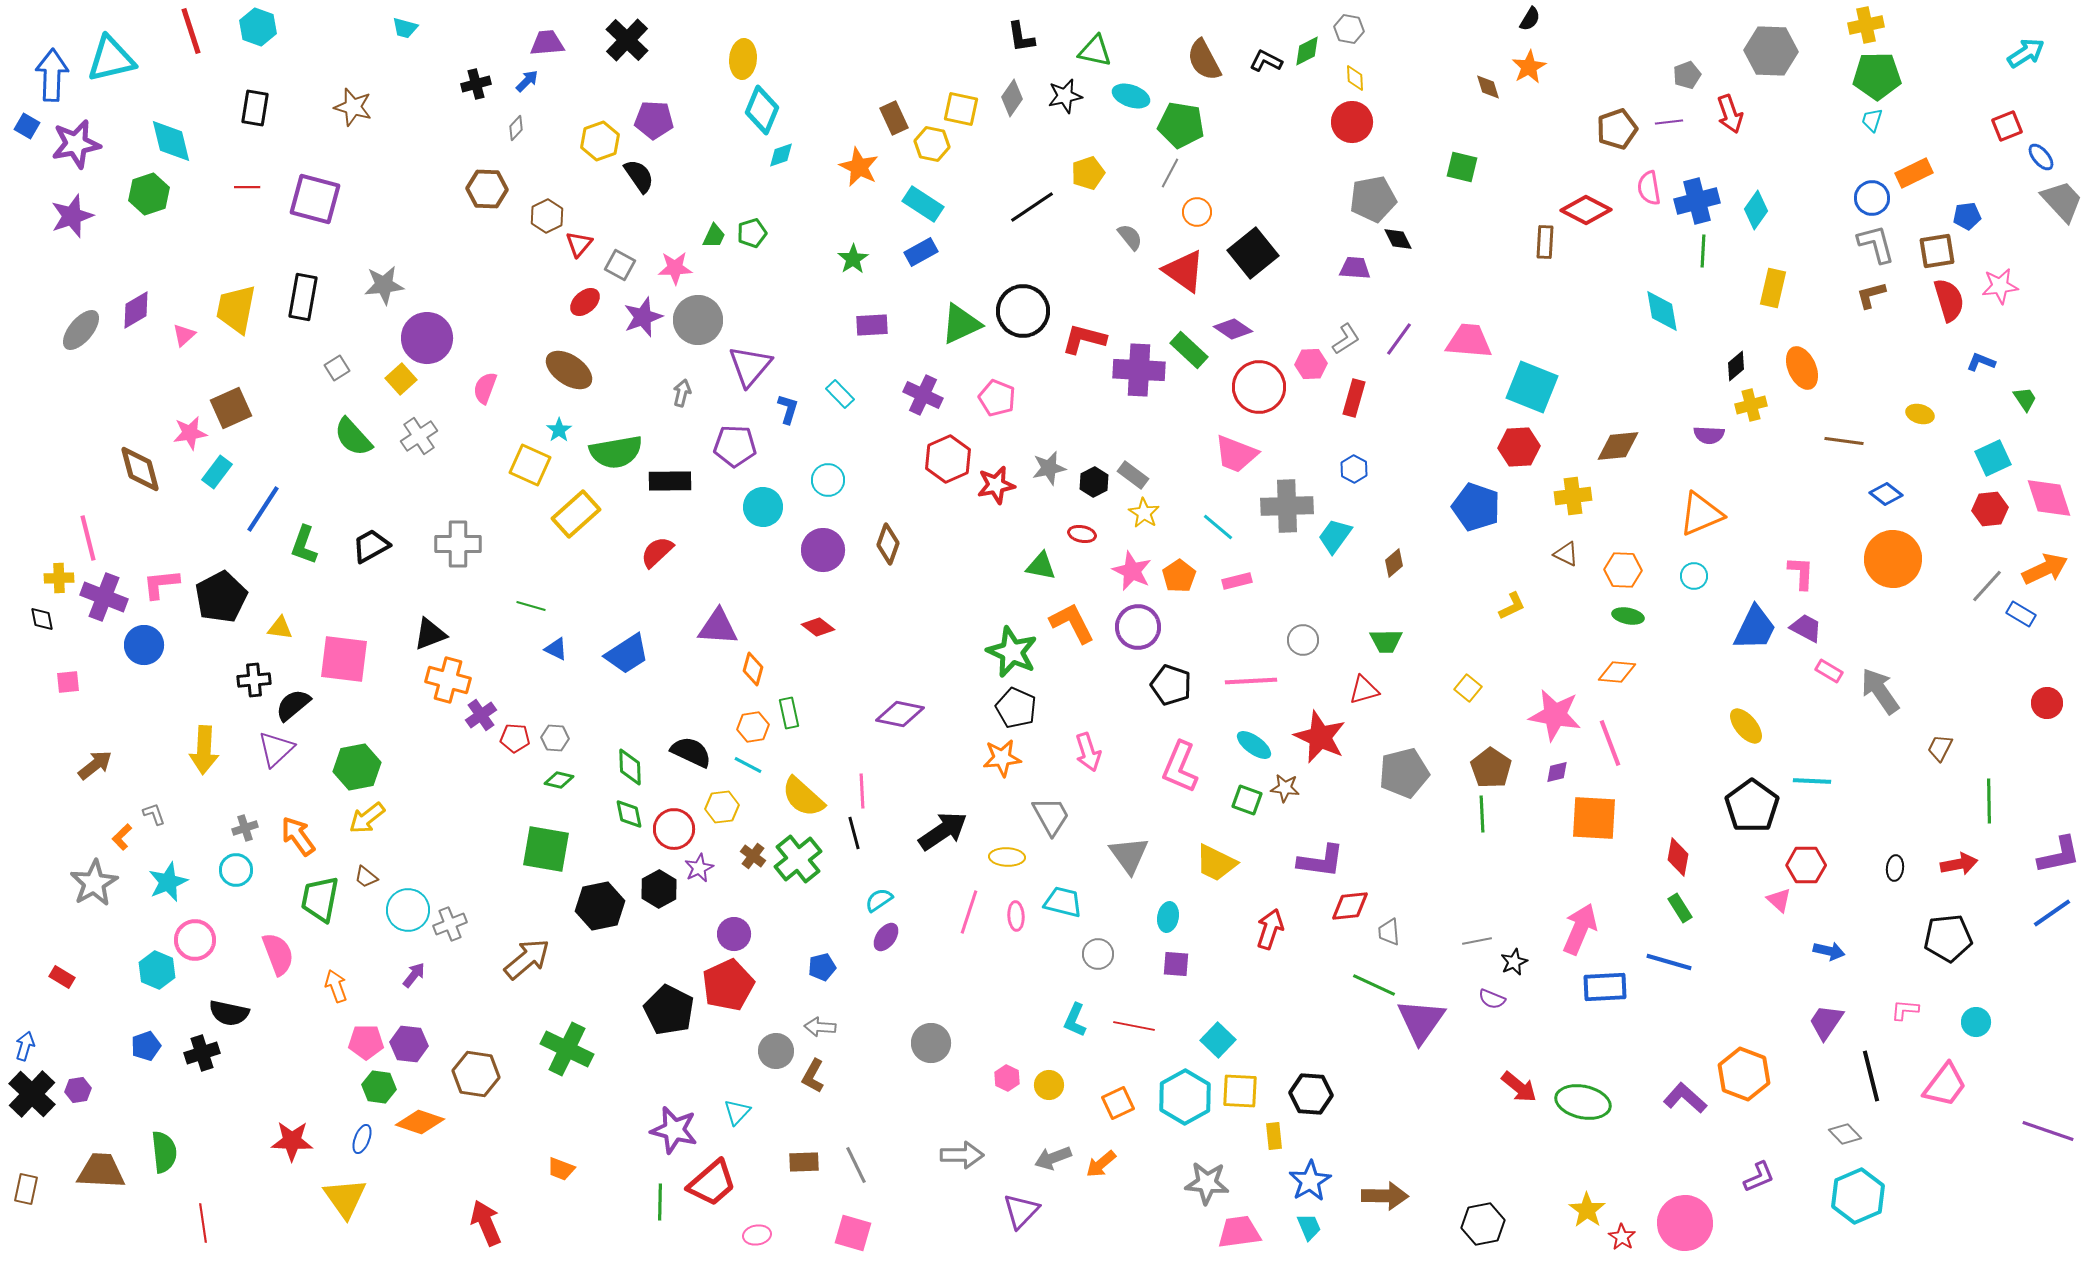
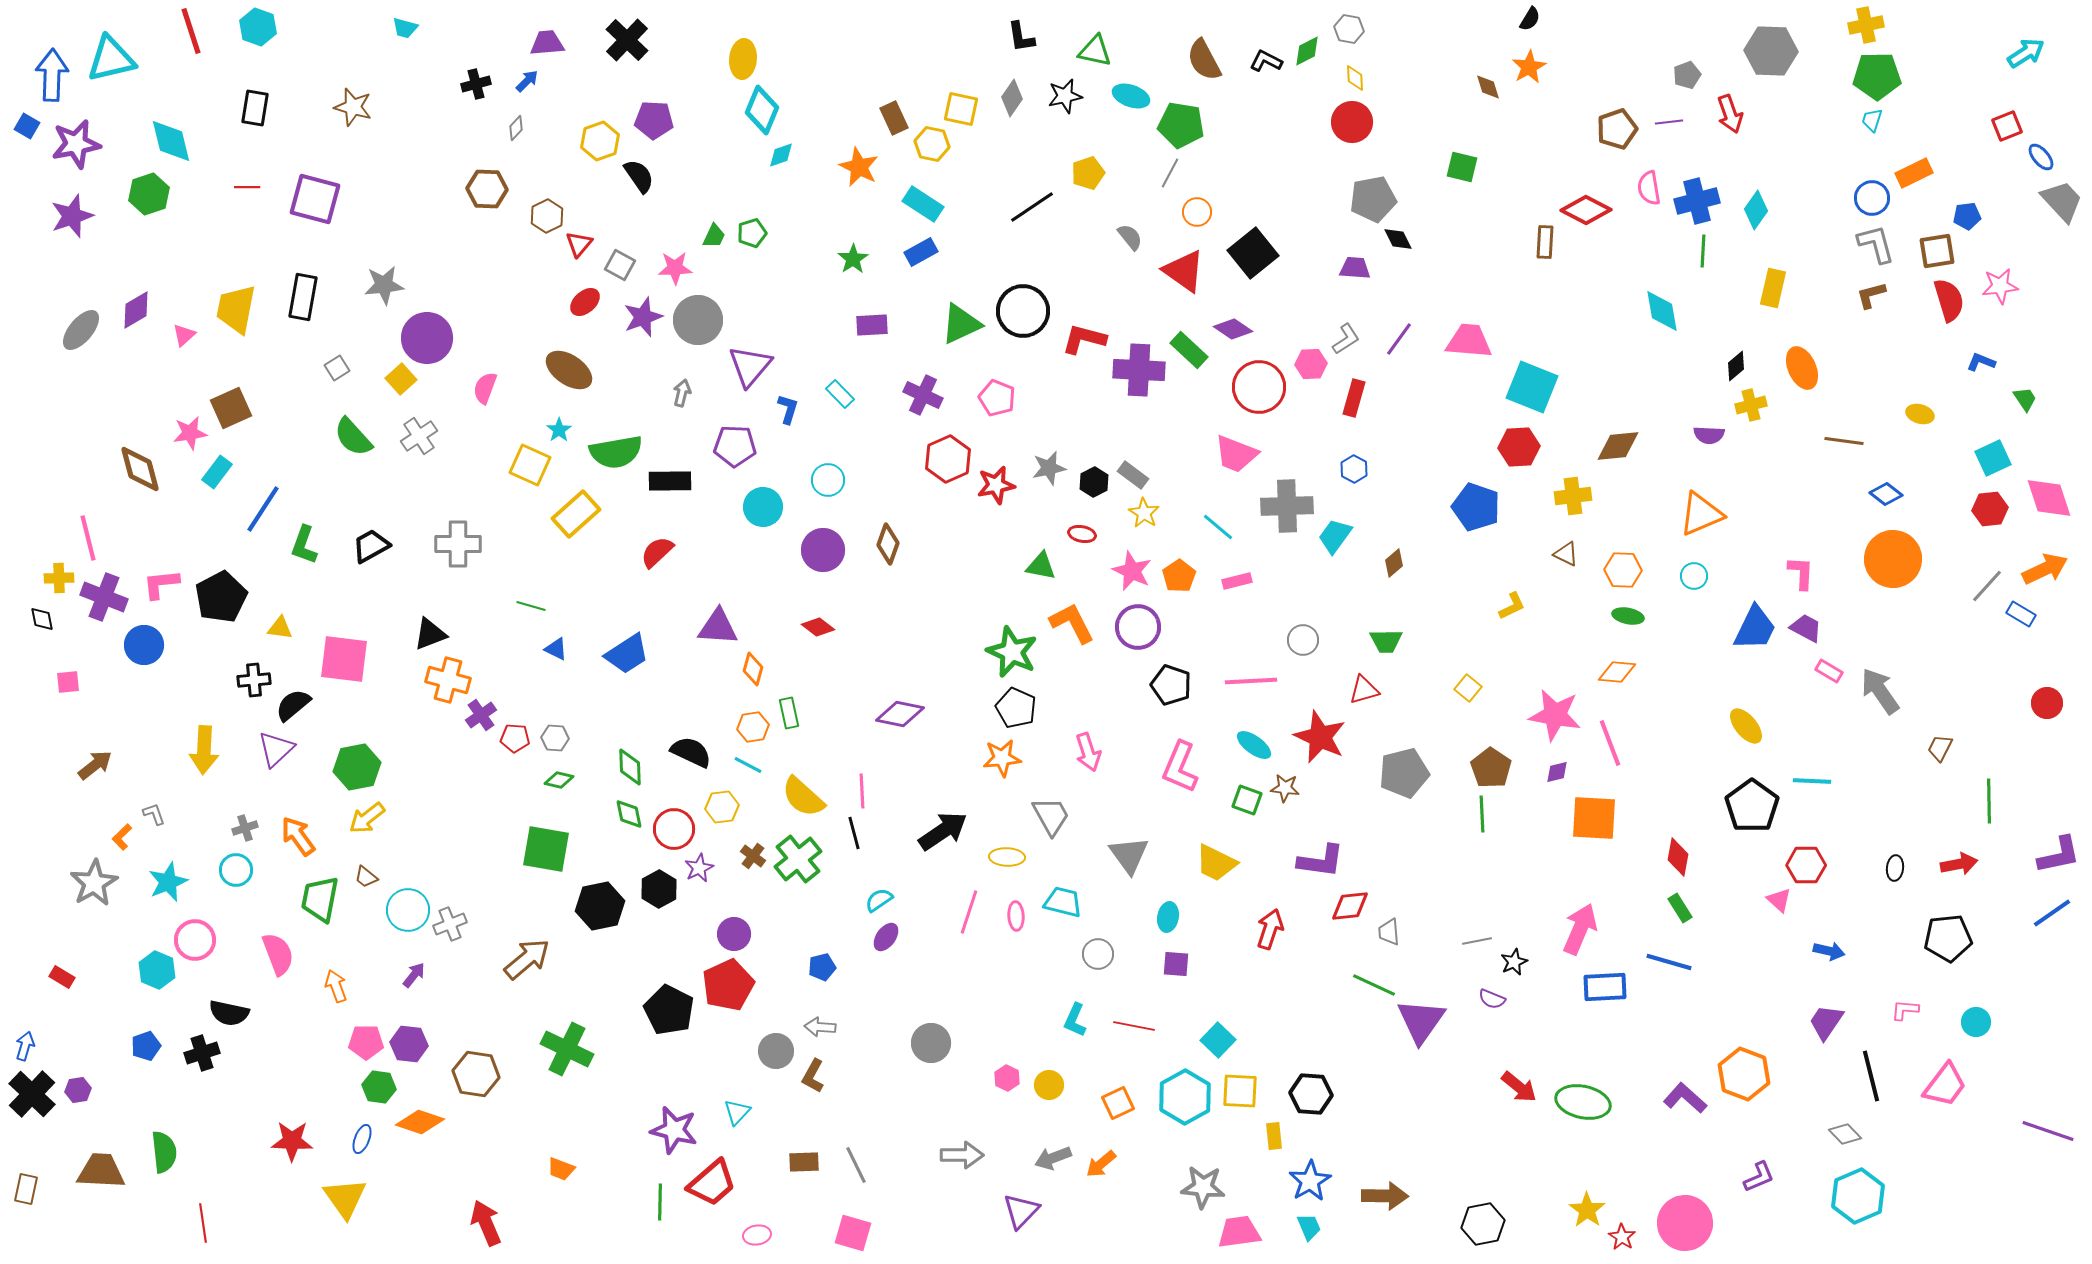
gray star at (1207, 1183): moved 4 px left, 4 px down
